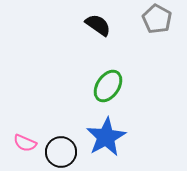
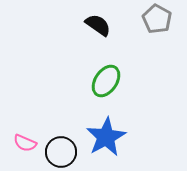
green ellipse: moved 2 px left, 5 px up
